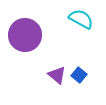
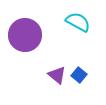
cyan semicircle: moved 3 px left, 3 px down
